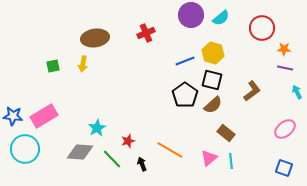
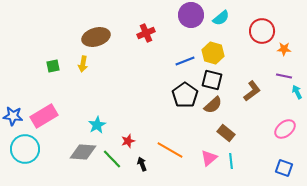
red circle: moved 3 px down
brown ellipse: moved 1 px right, 1 px up; rotated 8 degrees counterclockwise
purple line: moved 1 px left, 8 px down
cyan star: moved 3 px up
gray diamond: moved 3 px right
